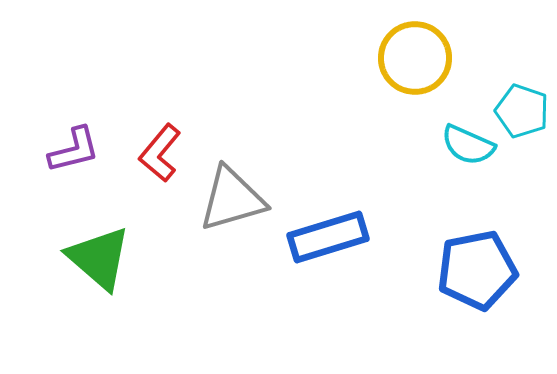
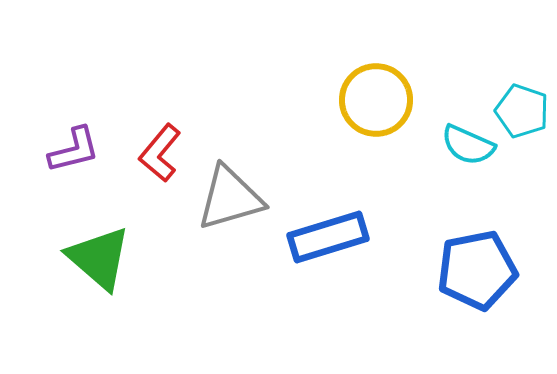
yellow circle: moved 39 px left, 42 px down
gray triangle: moved 2 px left, 1 px up
